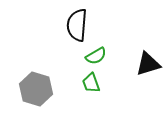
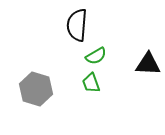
black triangle: rotated 20 degrees clockwise
